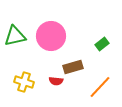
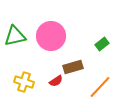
red semicircle: rotated 40 degrees counterclockwise
